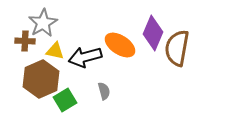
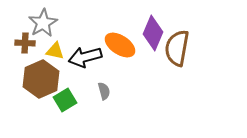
brown cross: moved 2 px down
